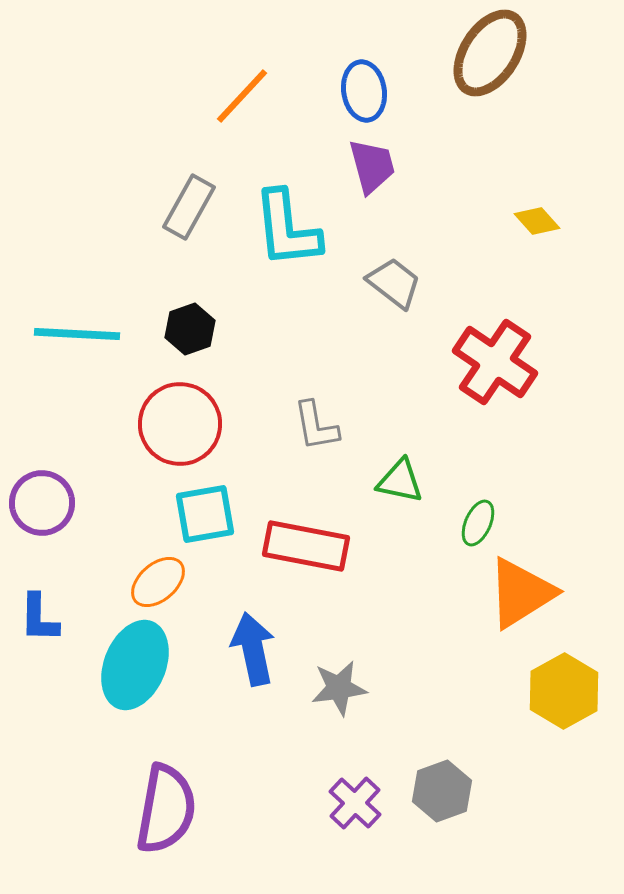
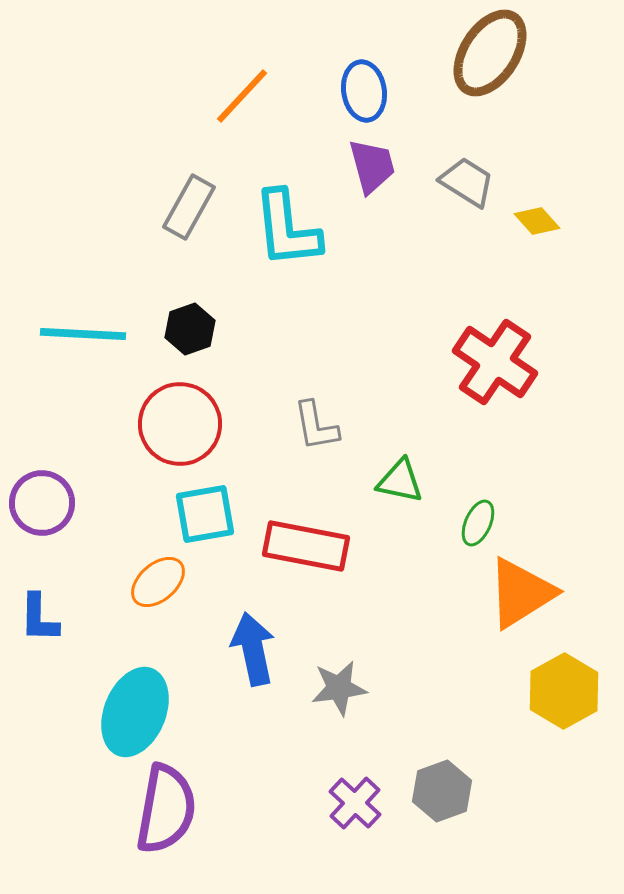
gray trapezoid: moved 73 px right, 101 px up; rotated 6 degrees counterclockwise
cyan line: moved 6 px right
cyan ellipse: moved 47 px down
